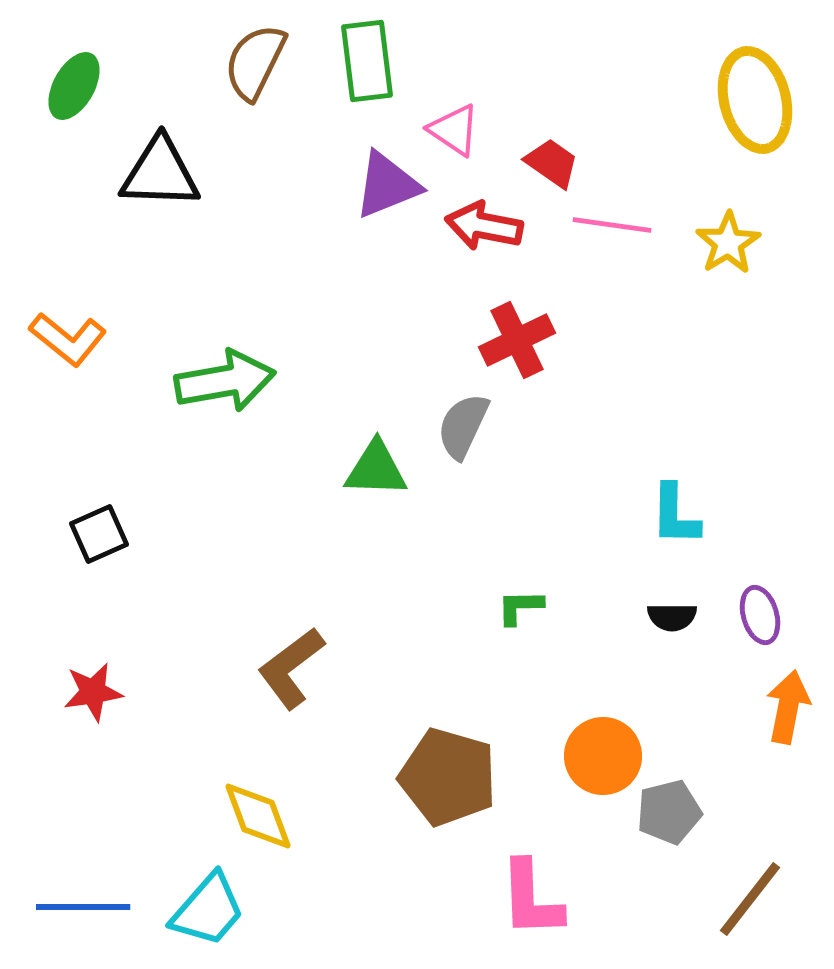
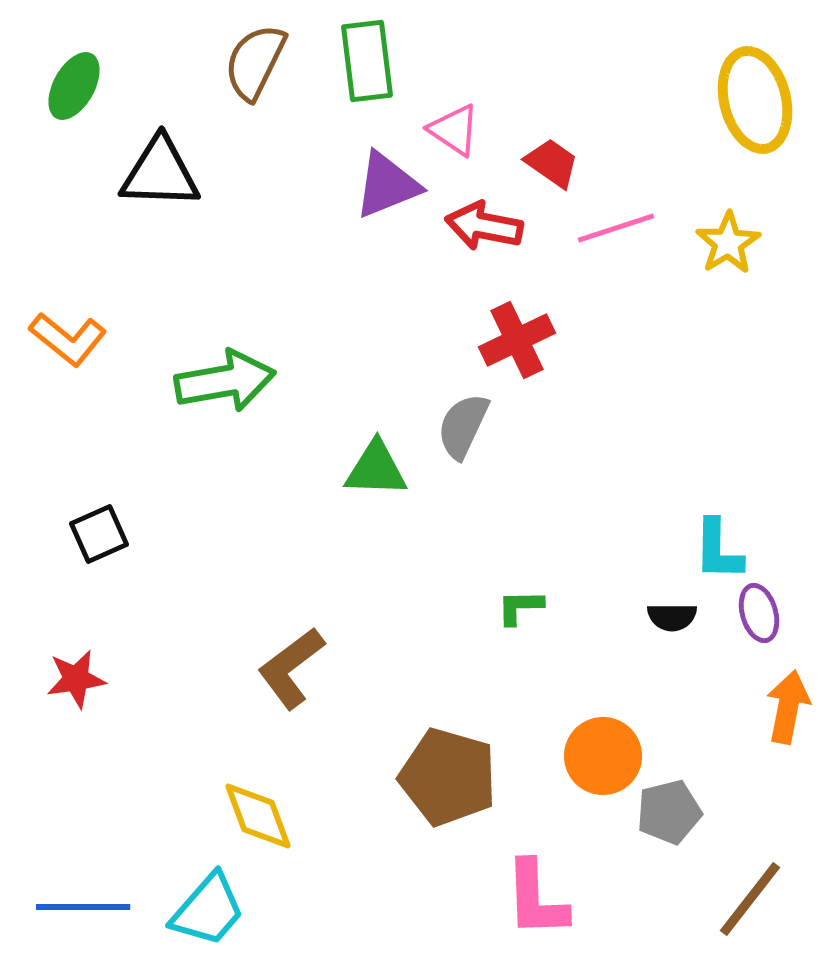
pink line: moved 4 px right, 3 px down; rotated 26 degrees counterclockwise
cyan L-shape: moved 43 px right, 35 px down
purple ellipse: moved 1 px left, 2 px up
red star: moved 17 px left, 13 px up
pink L-shape: moved 5 px right
